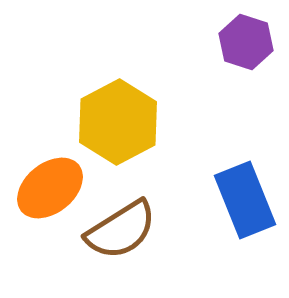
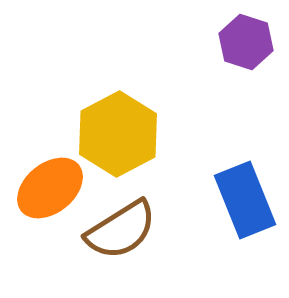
yellow hexagon: moved 12 px down
